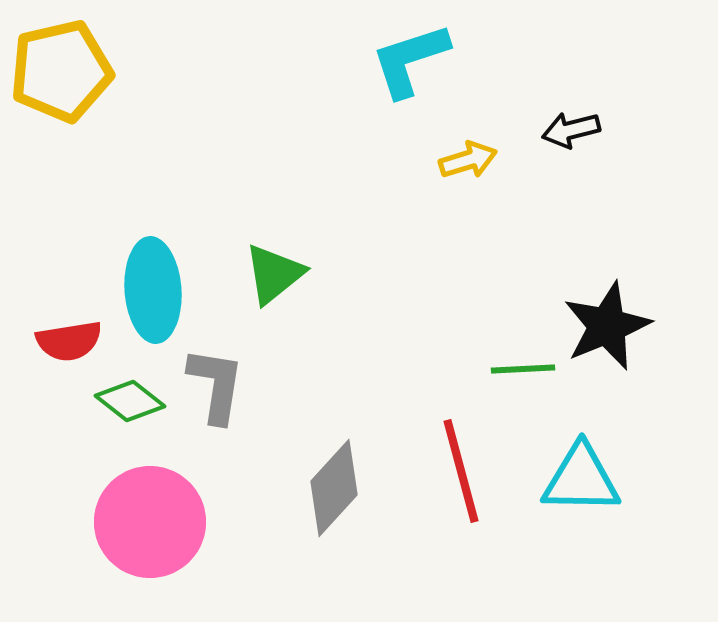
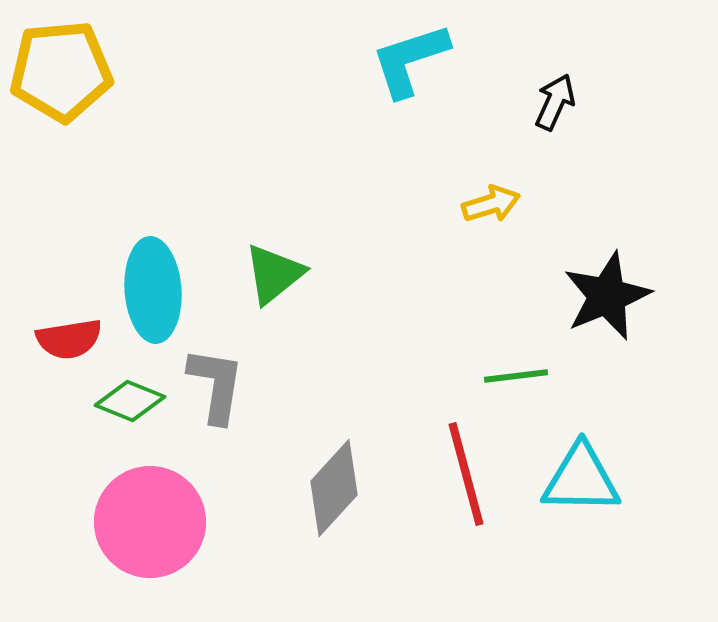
yellow pentagon: rotated 8 degrees clockwise
black arrow: moved 16 px left, 28 px up; rotated 128 degrees clockwise
yellow arrow: moved 23 px right, 44 px down
black star: moved 30 px up
red semicircle: moved 2 px up
green line: moved 7 px left, 7 px down; rotated 4 degrees counterclockwise
green diamond: rotated 16 degrees counterclockwise
red line: moved 5 px right, 3 px down
